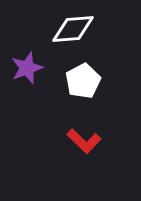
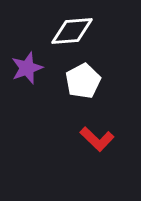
white diamond: moved 1 px left, 2 px down
red L-shape: moved 13 px right, 2 px up
